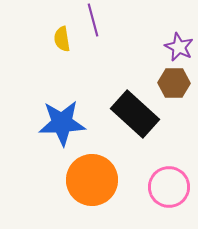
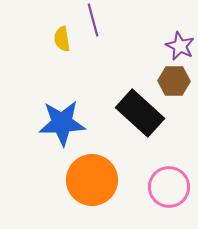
purple star: moved 1 px right, 1 px up
brown hexagon: moved 2 px up
black rectangle: moved 5 px right, 1 px up
